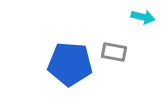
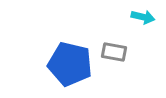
blue pentagon: rotated 9 degrees clockwise
